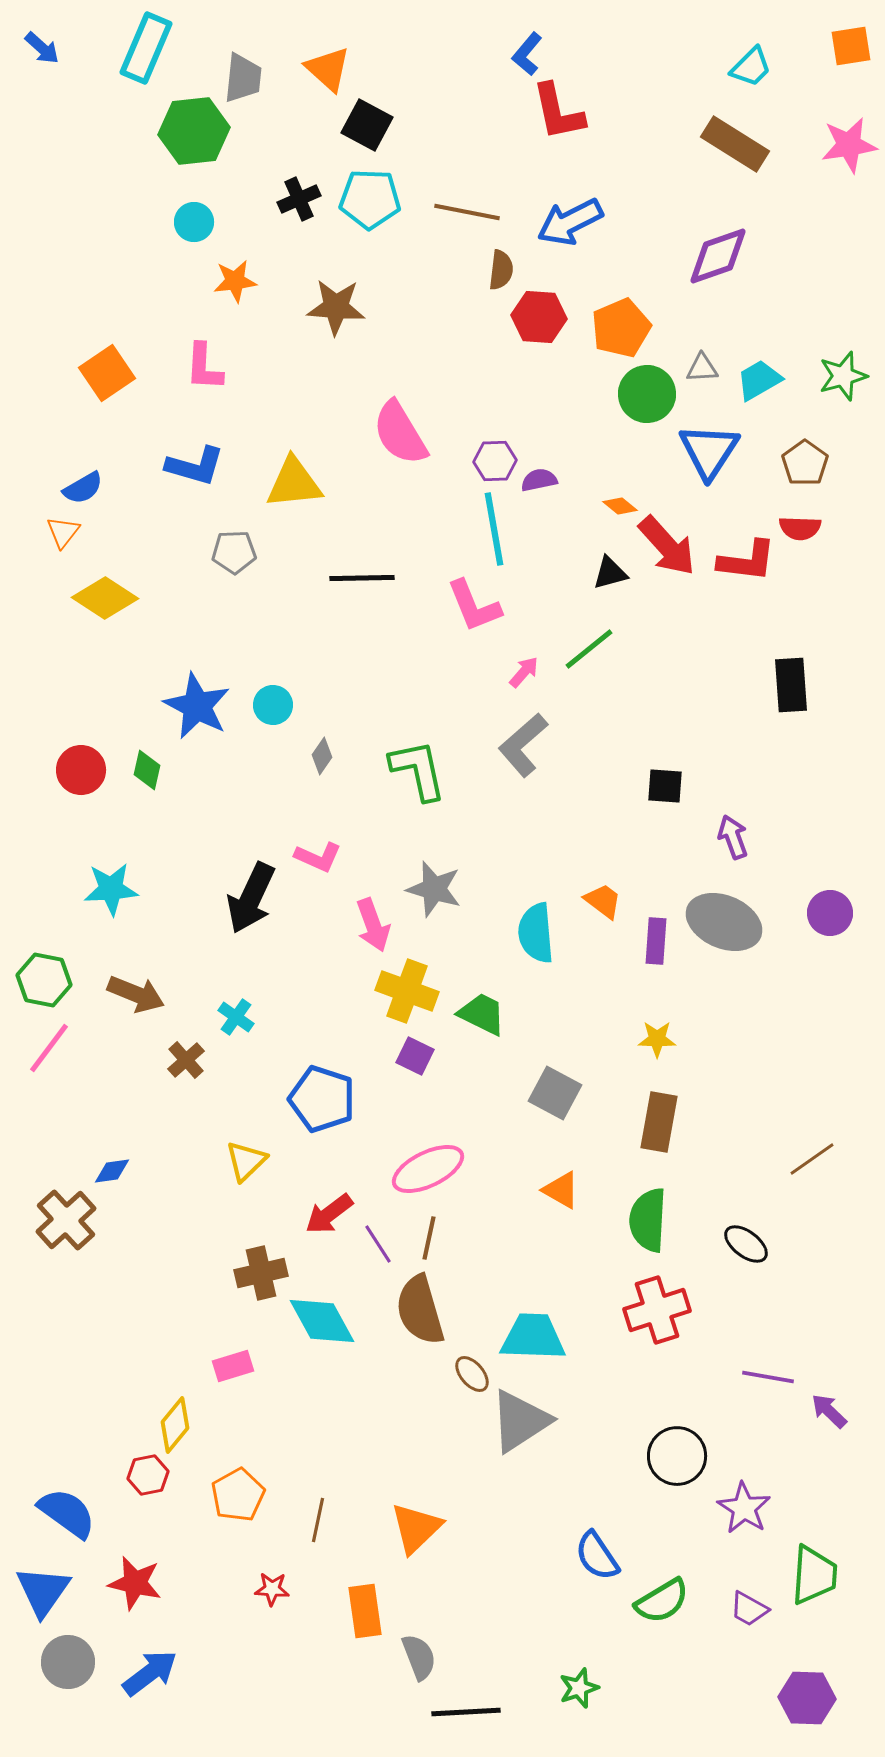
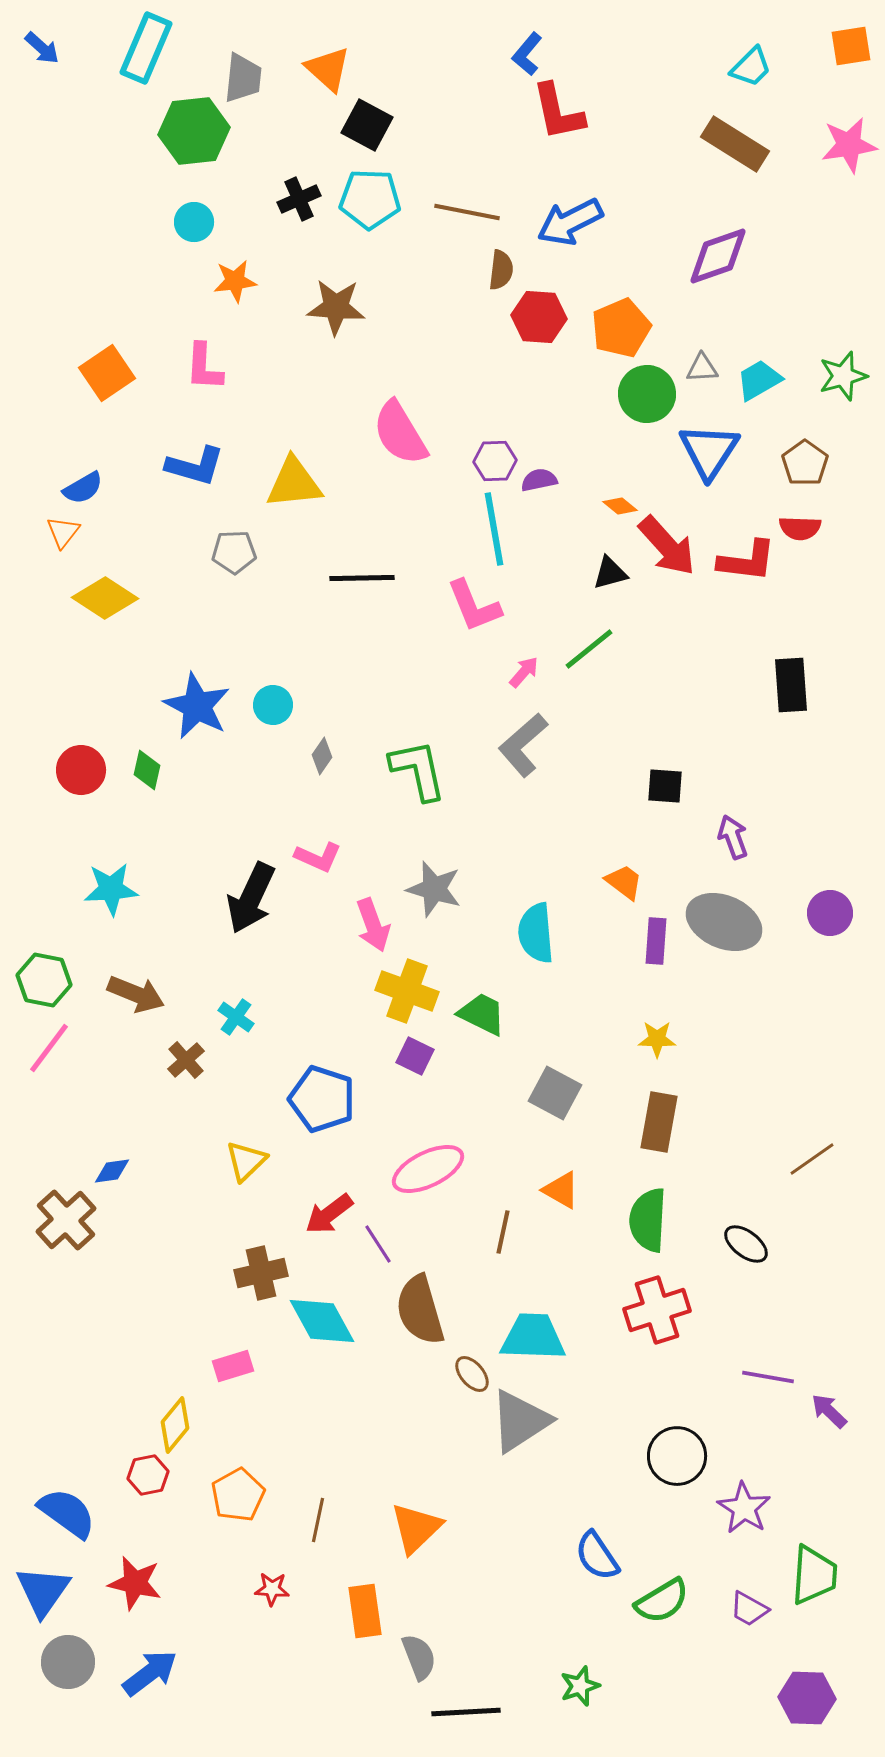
orange trapezoid at (603, 901): moved 21 px right, 19 px up
brown line at (429, 1238): moved 74 px right, 6 px up
green star at (579, 1688): moved 1 px right, 2 px up
